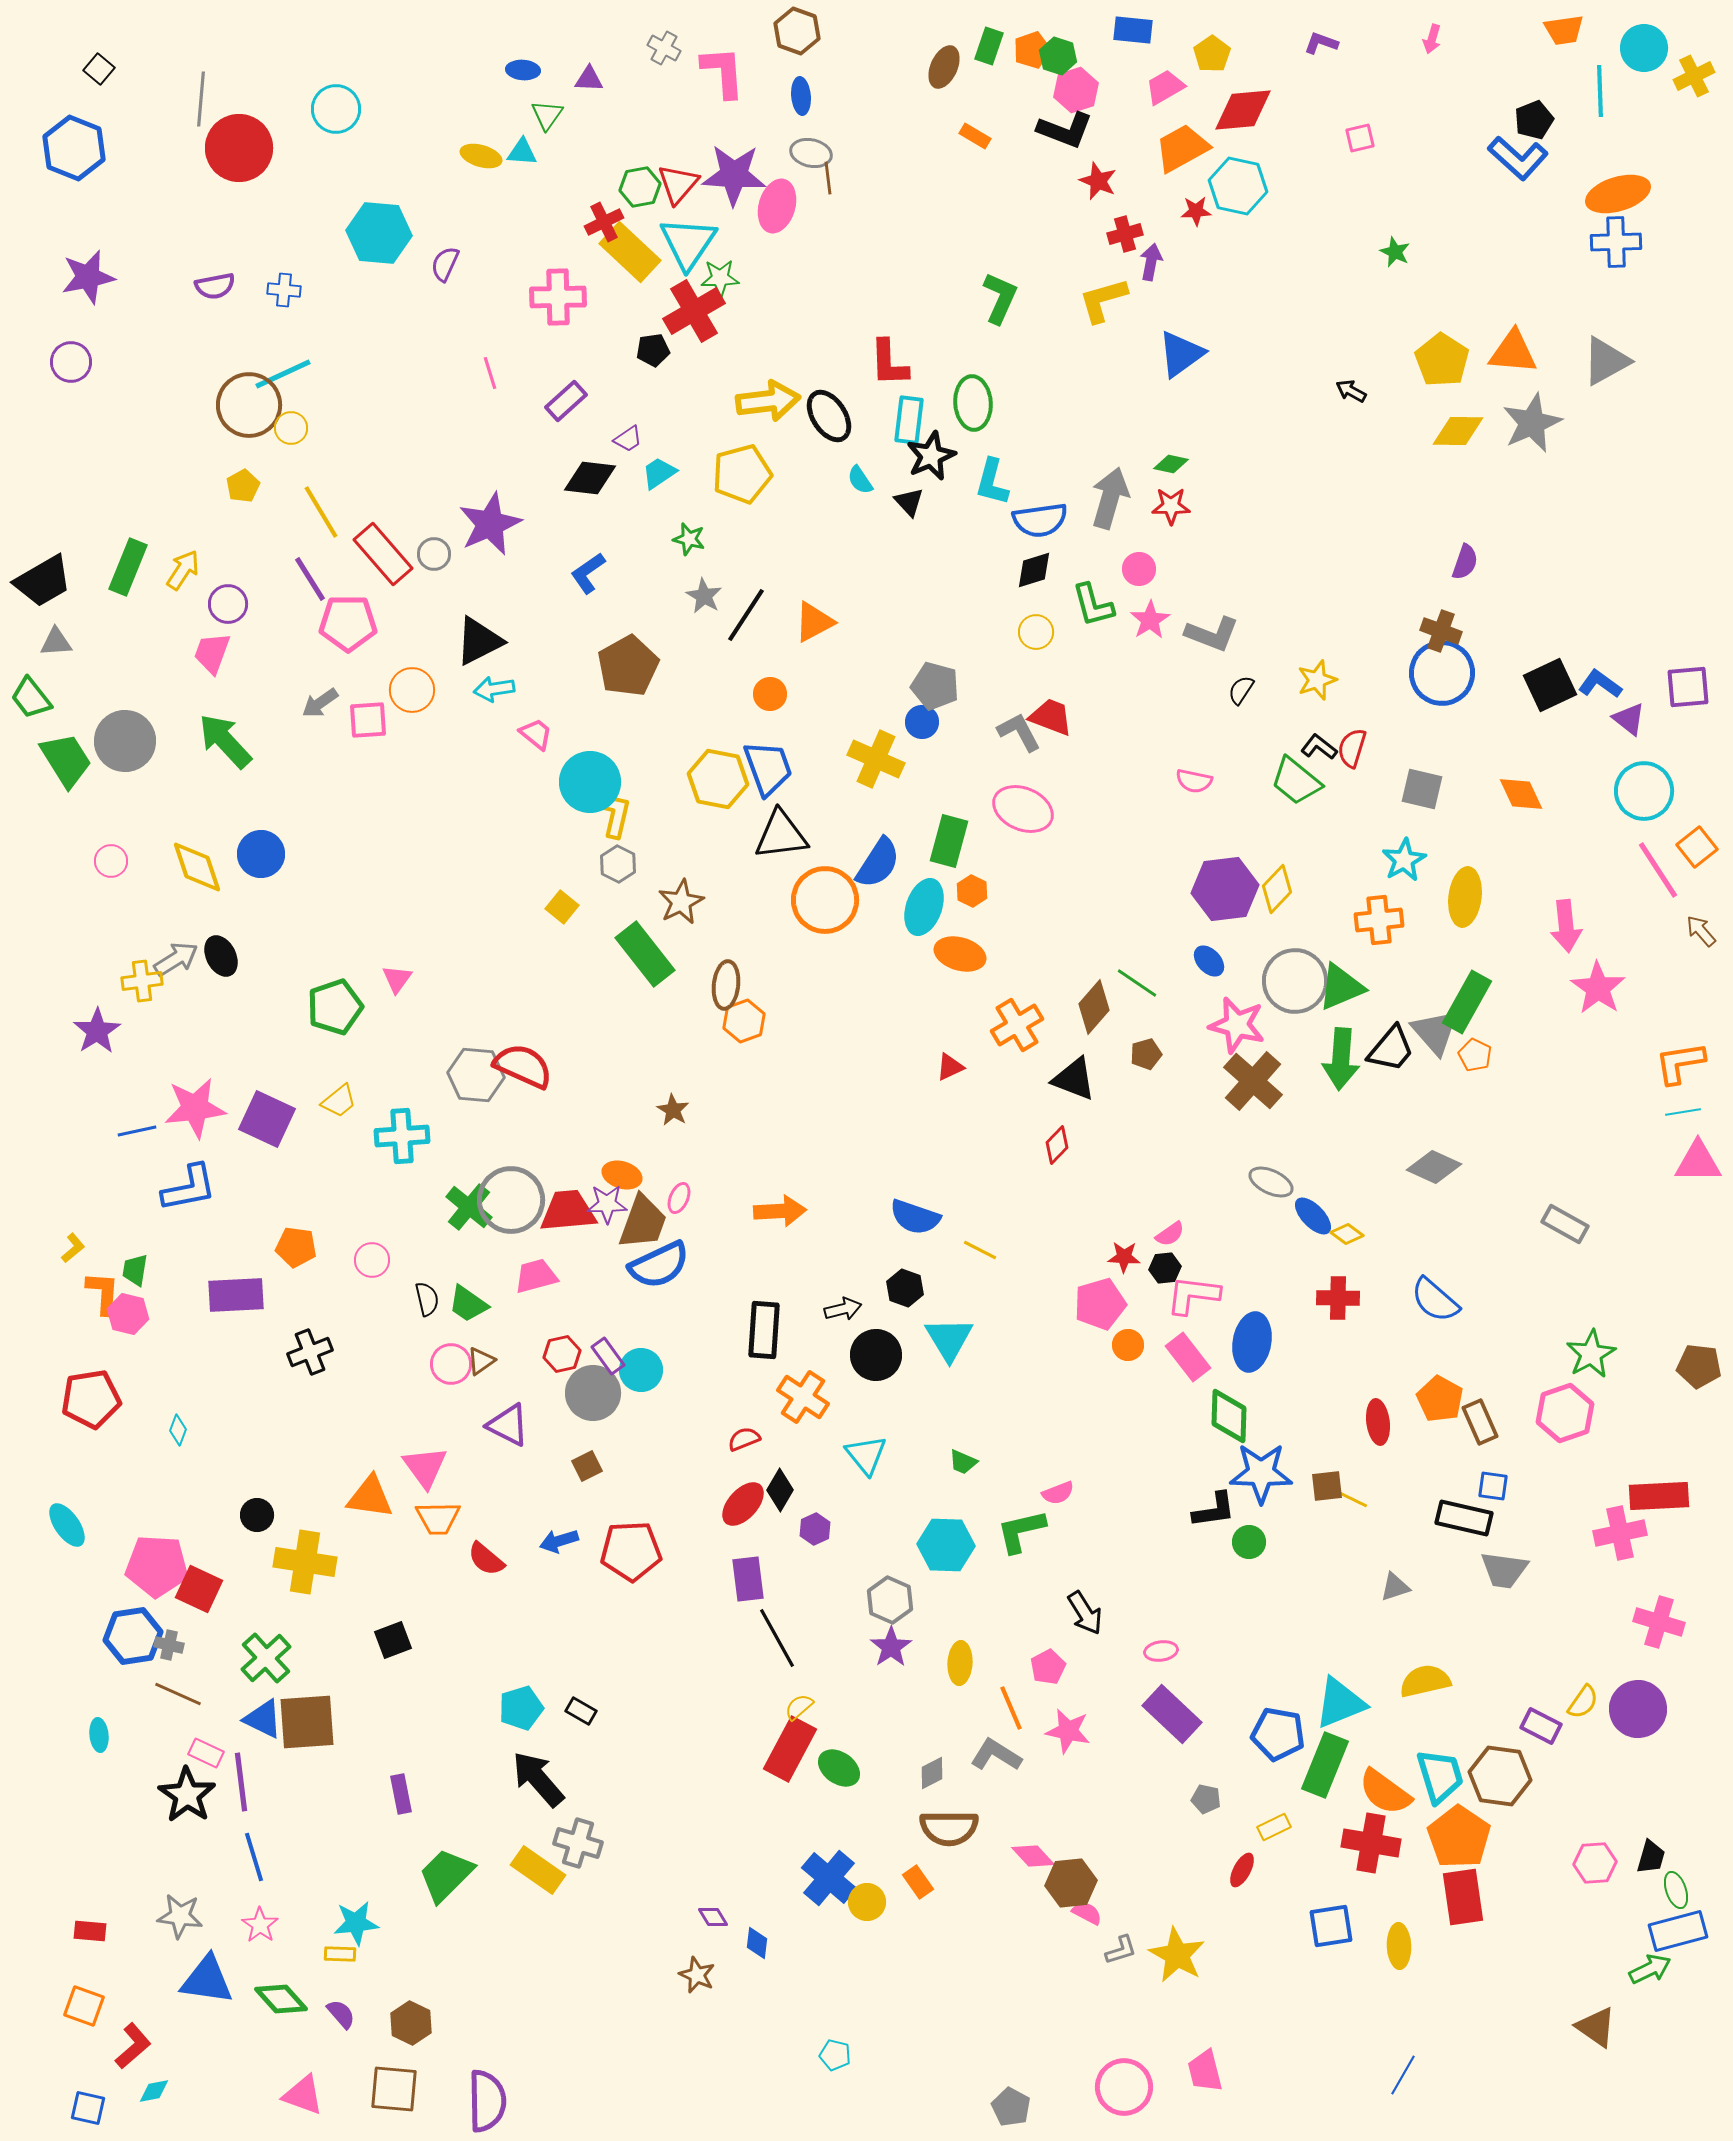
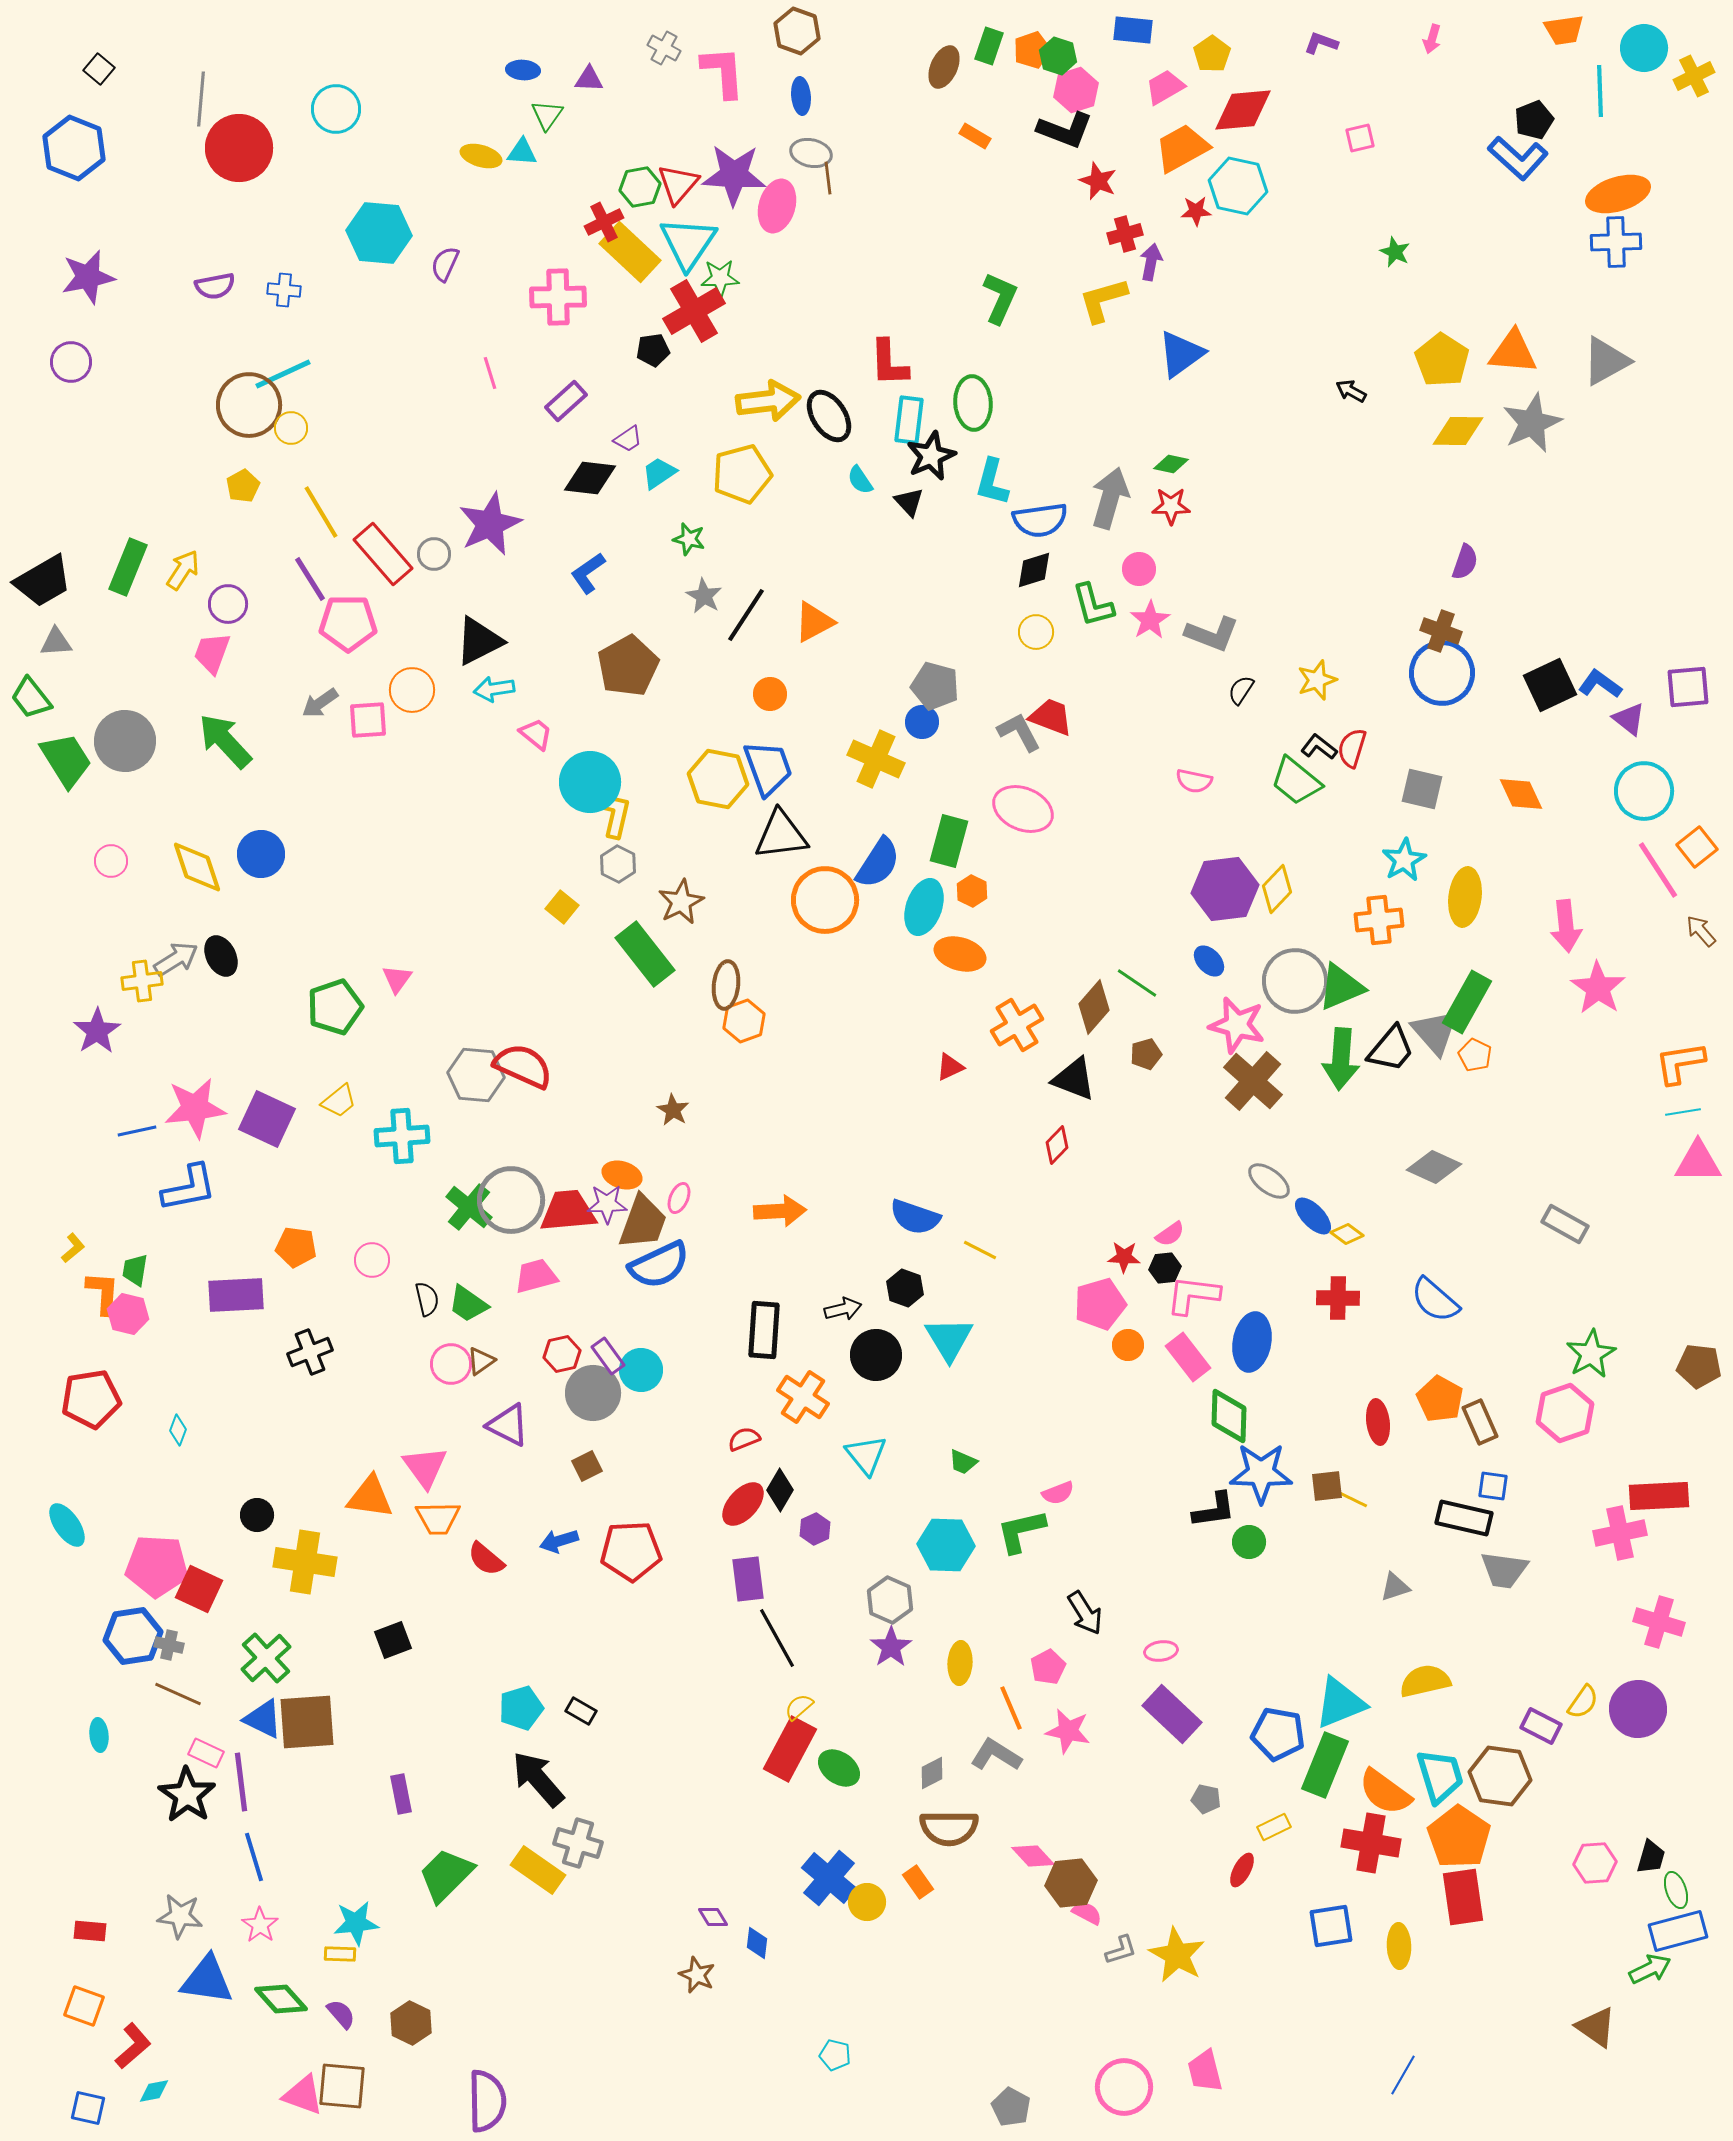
gray ellipse at (1271, 1182): moved 2 px left, 1 px up; rotated 12 degrees clockwise
brown square at (394, 2089): moved 52 px left, 3 px up
